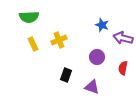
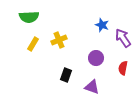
purple arrow: rotated 42 degrees clockwise
yellow rectangle: rotated 56 degrees clockwise
purple circle: moved 1 px left, 1 px down
